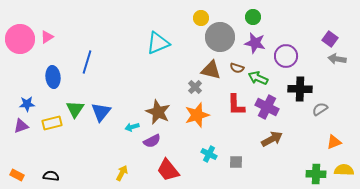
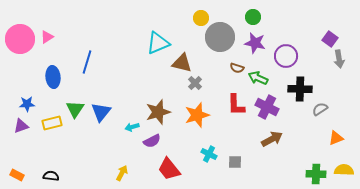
gray arrow: moved 2 px right; rotated 108 degrees counterclockwise
brown triangle: moved 29 px left, 7 px up
gray cross: moved 4 px up
brown star: rotated 30 degrees clockwise
orange triangle: moved 2 px right, 4 px up
gray square: moved 1 px left
red trapezoid: moved 1 px right, 1 px up
